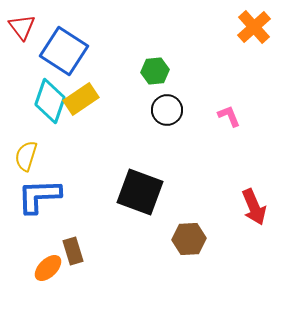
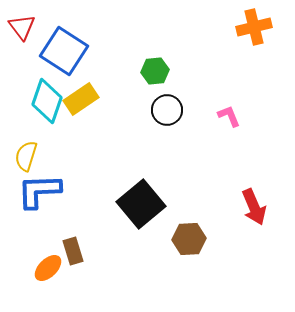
orange cross: rotated 28 degrees clockwise
cyan diamond: moved 3 px left
black square: moved 1 px right, 12 px down; rotated 30 degrees clockwise
blue L-shape: moved 5 px up
